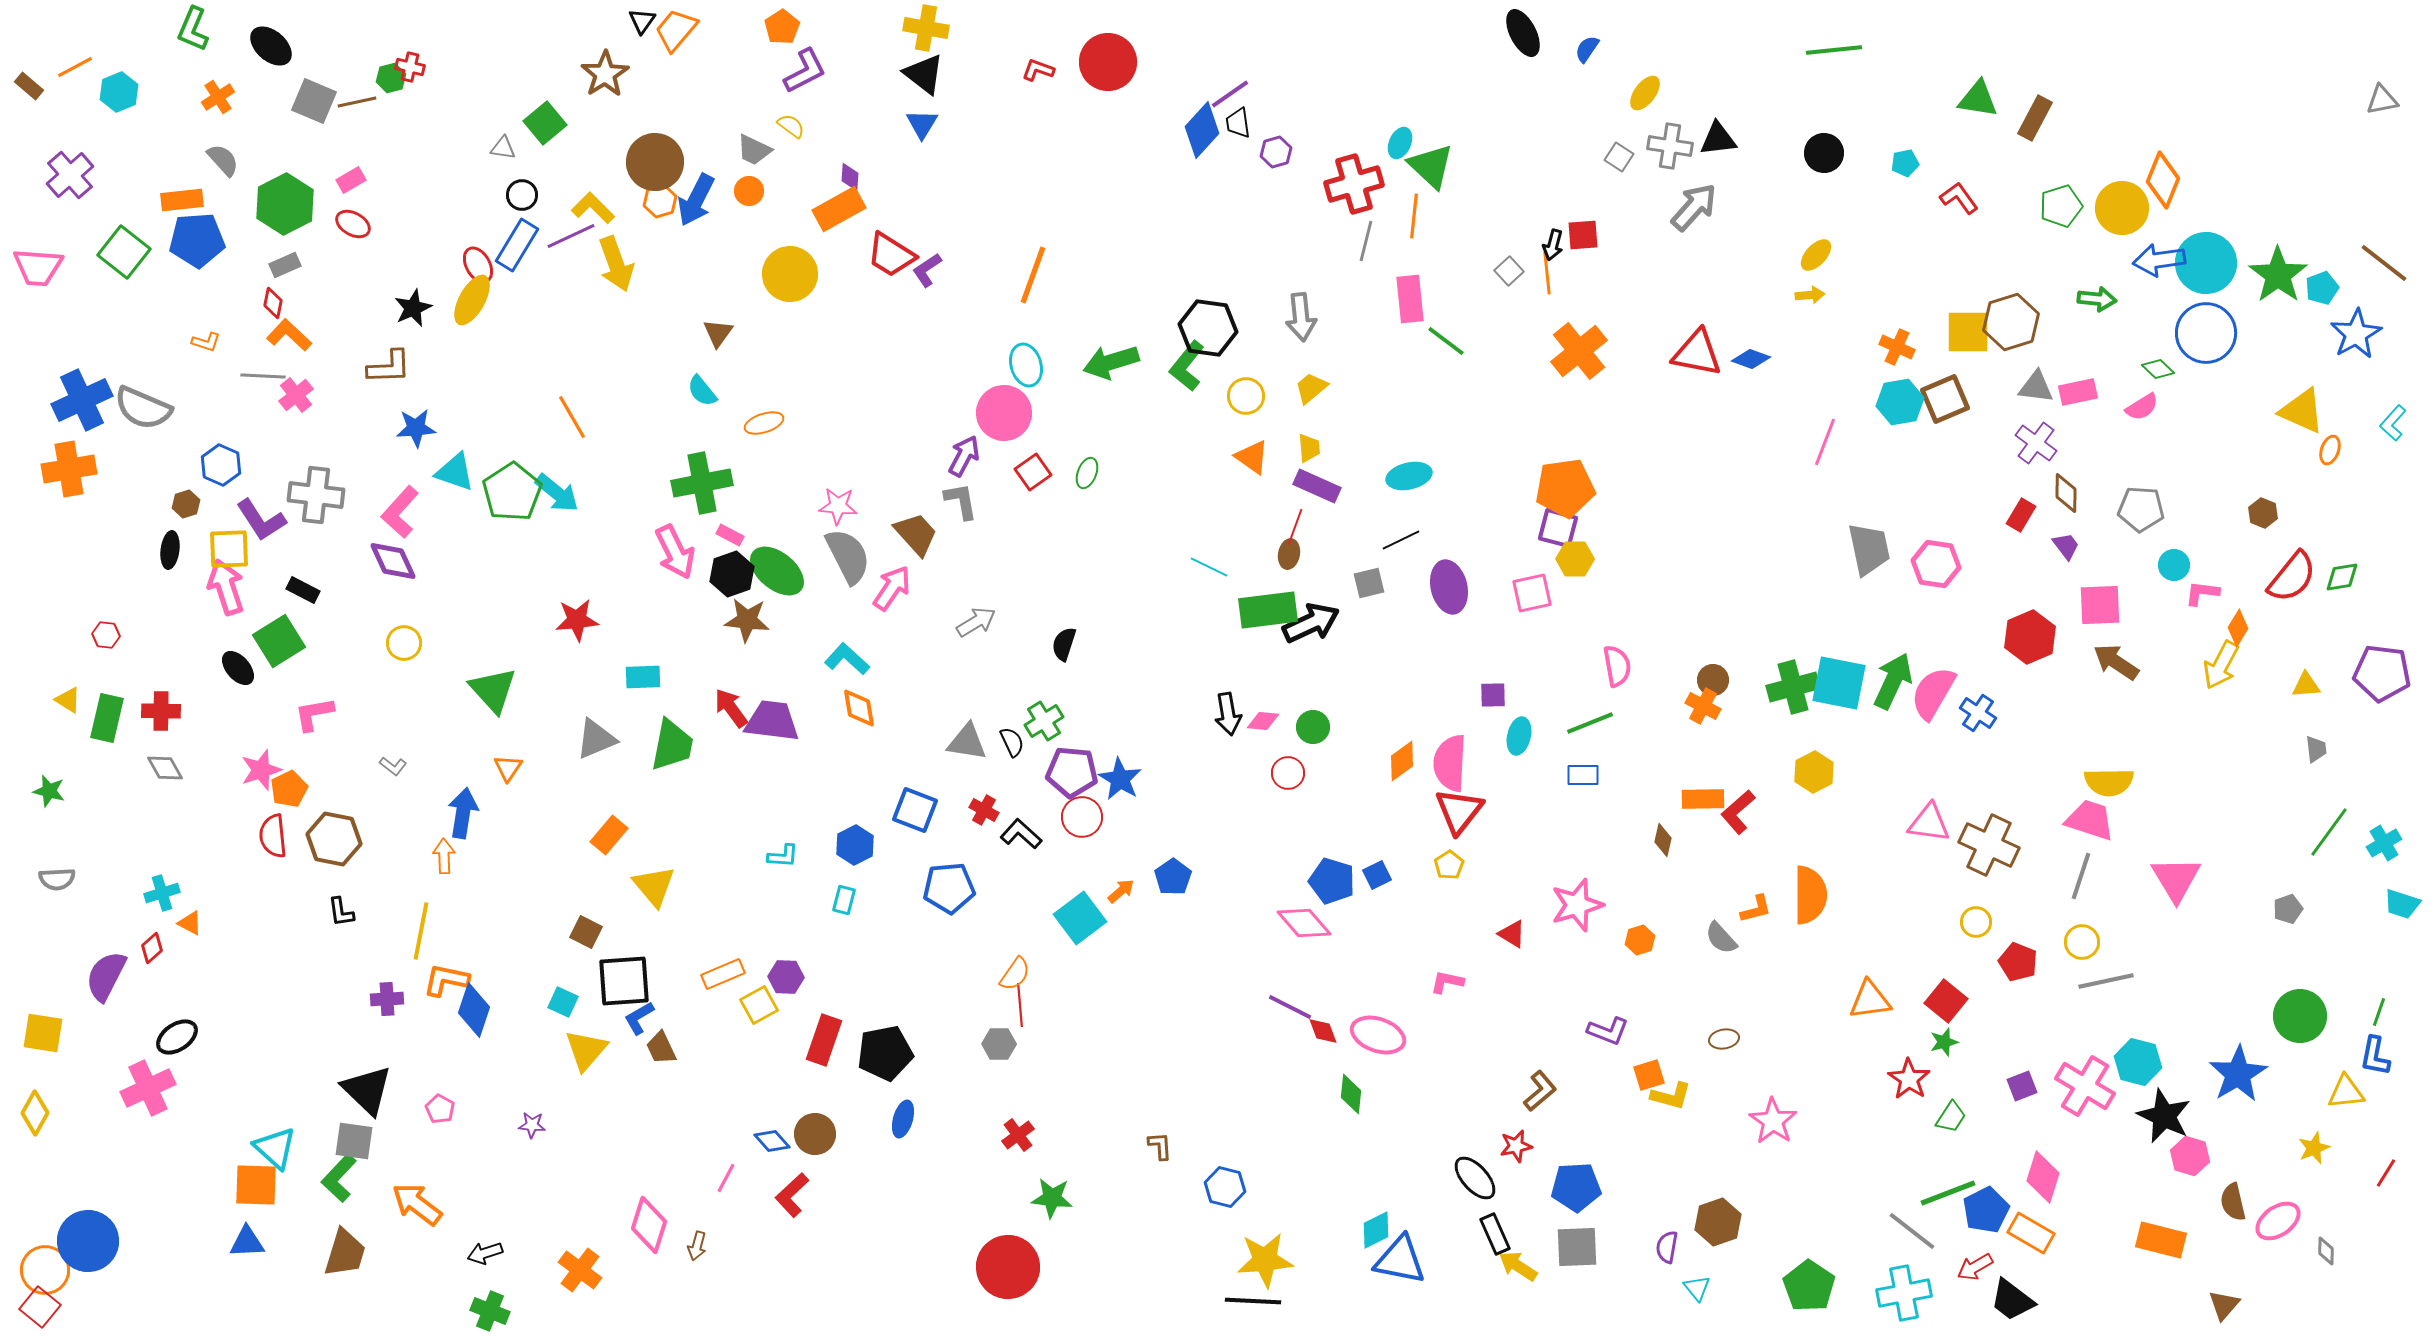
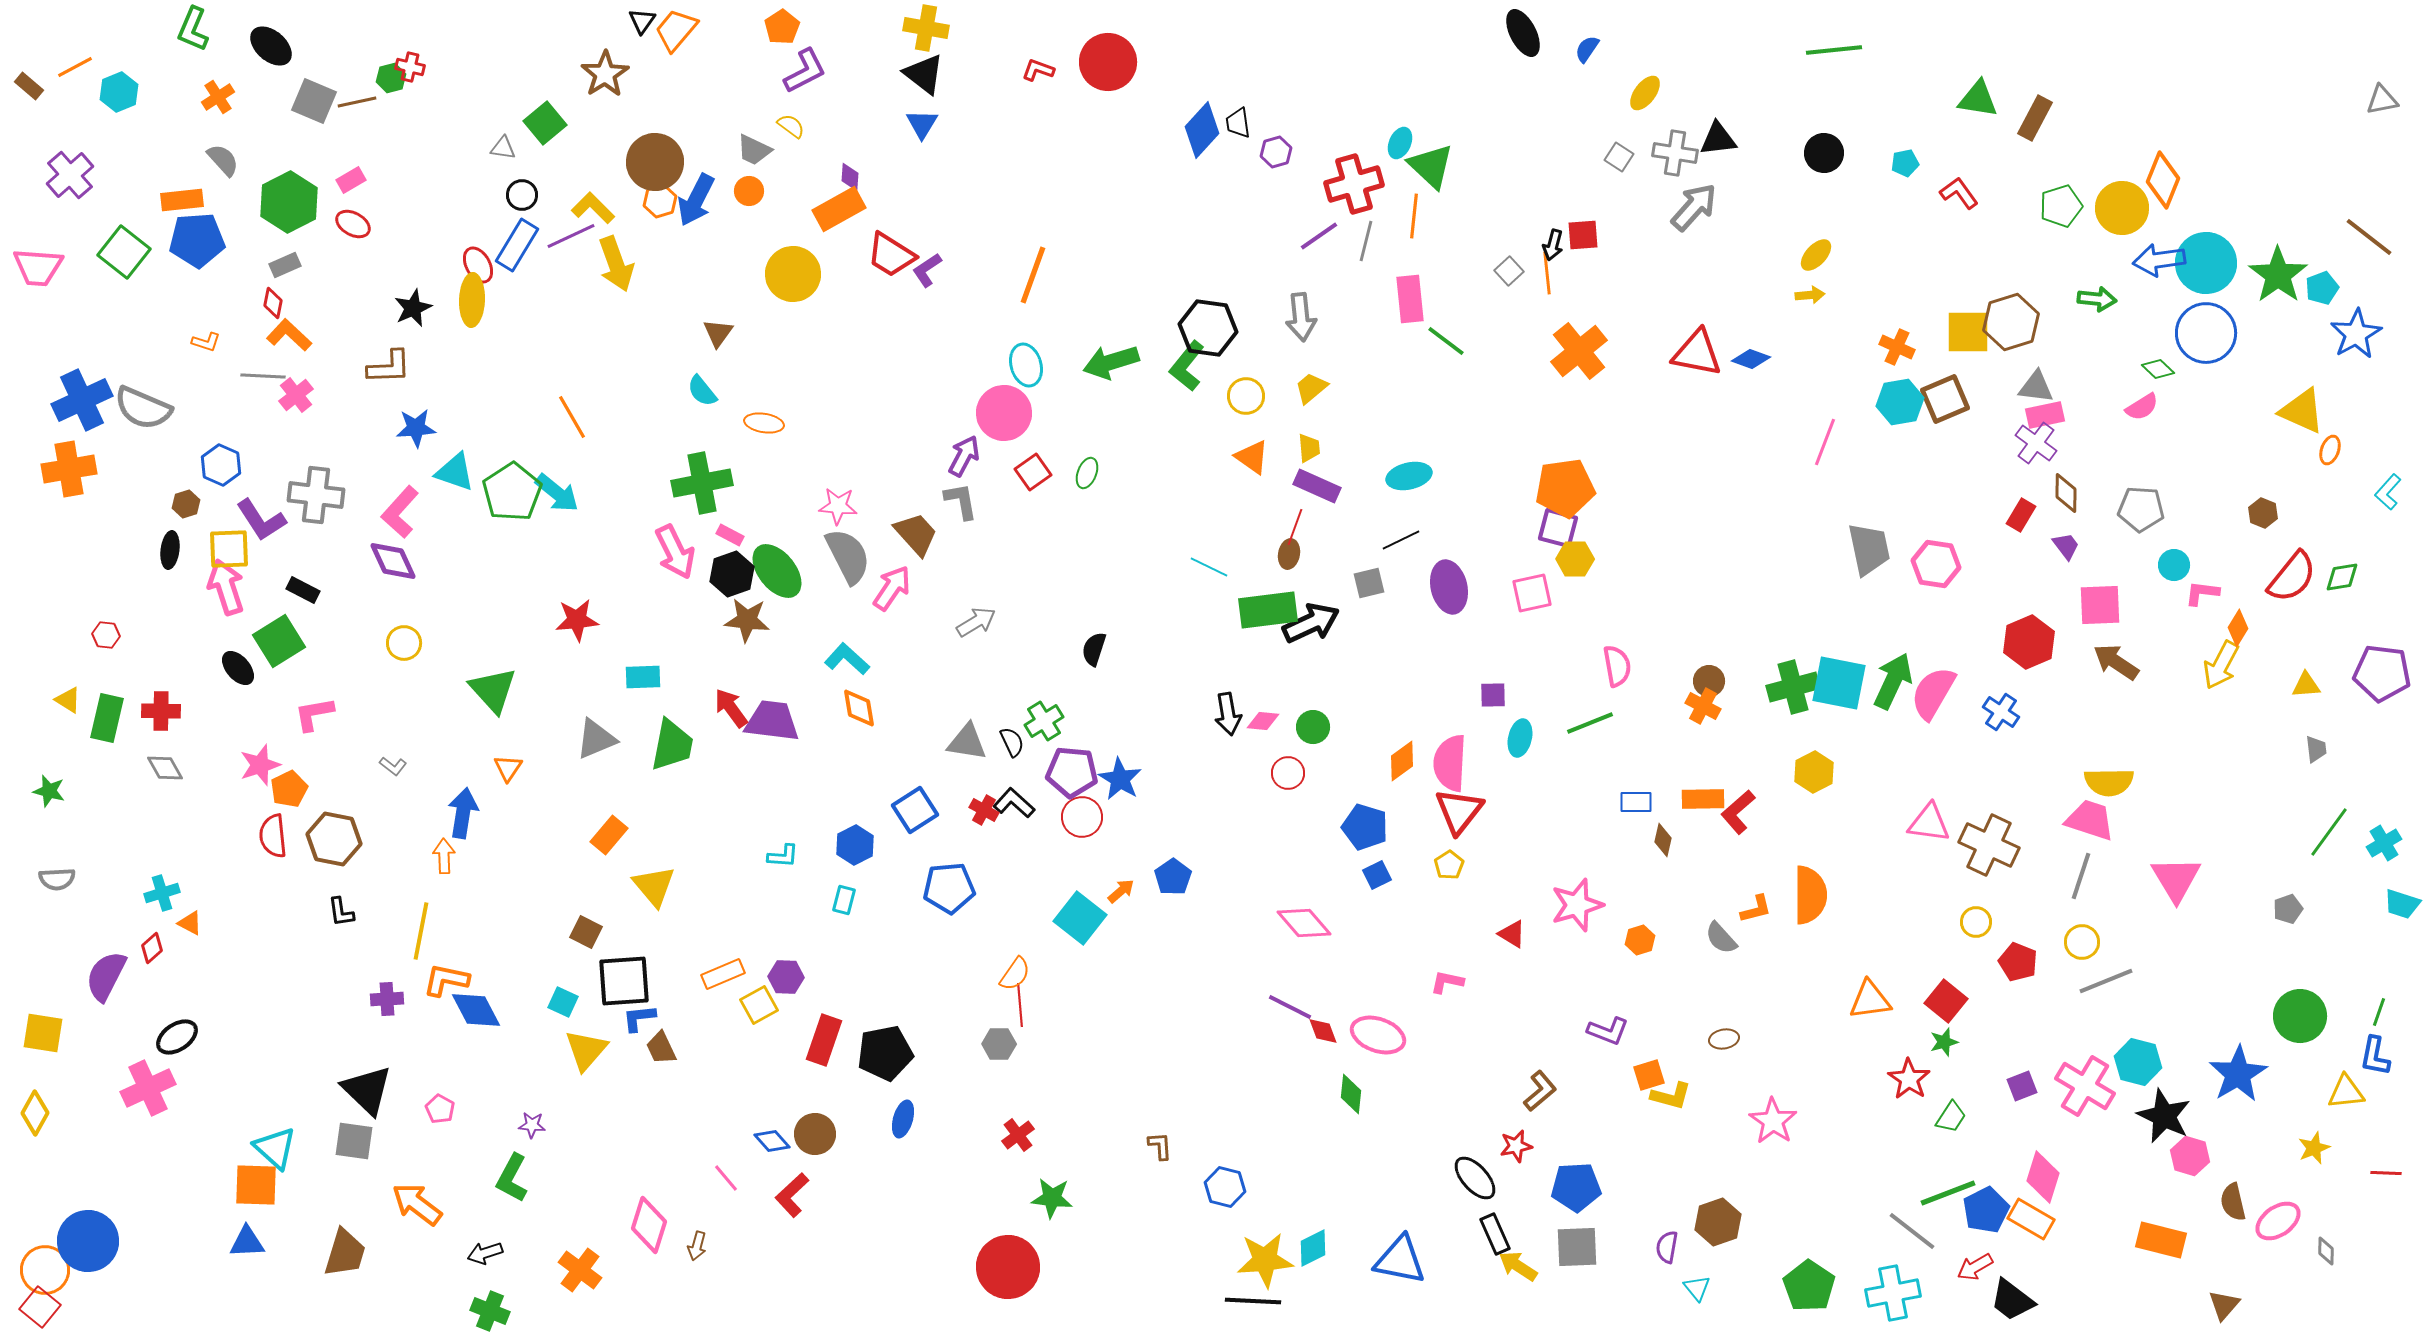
purple line at (1230, 94): moved 89 px right, 142 px down
gray cross at (1670, 146): moved 5 px right, 7 px down
red L-shape at (1959, 198): moved 5 px up
green hexagon at (285, 204): moved 4 px right, 2 px up
brown line at (2384, 263): moved 15 px left, 26 px up
yellow circle at (790, 274): moved 3 px right
yellow ellipse at (472, 300): rotated 27 degrees counterclockwise
pink rectangle at (2078, 392): moved 33 px left, 23 px down
orange ellipse at (764, 423): rotated 27 degrees clockwise
cyan L-shape at (2393, 423): moved 5 px left, 69 px down
green ellipse at (777, 571): rotated 12 degrees clockwise
red hexagon at (2030, 637): moved 1 px left, 5 px down
black semicircle at (1064, 644): moved 30 px right, 5 px down
brown circle at (1713, 680): moved 4 px left, 1 px down
blue cross at (1978, 713): moved 23 px right, 1 px up
cyan ellipse at (1519, 736): moved 1 px right, 2 px down
pink star at (261, 770): moved 1 px left, 5 px up
blue rectangle at (1583, 775): moved 53 px right, 27 px down
blue square at (915, 810): rotated 36 degrees clockwise
black L-shape at (1021, 834): moved 7 px left, 31 px up
blue pentagon at (1332, 881): moved 33 px right, 54 px up
cyan square at (1080, 918): rotated 15 degrees counterclockwise
gray line at (2106, 981): rotated 10 degrees counterclockwise
blue diamond at (474, 1010): moved 2 px right; rotated 46 degrees counterclockwise
blue L-shape at (639, 1018): rotated 24 degrees clockwise
red line at (2386, 1173): rotated 60 degrees clockwise
green L-shape at (339, 1178): moved 173 px right; rotated 15 degrees counterclockwise
pink line at (726, 1178): rotated 68 degrees counterclockwise
cyan diamond at (1376, 1230): moved 63 px left, 18 px down
orange rectangle at (2031, 1233): moved 14 px up
cyan cross at (1904, 1293): moved 11 px left
